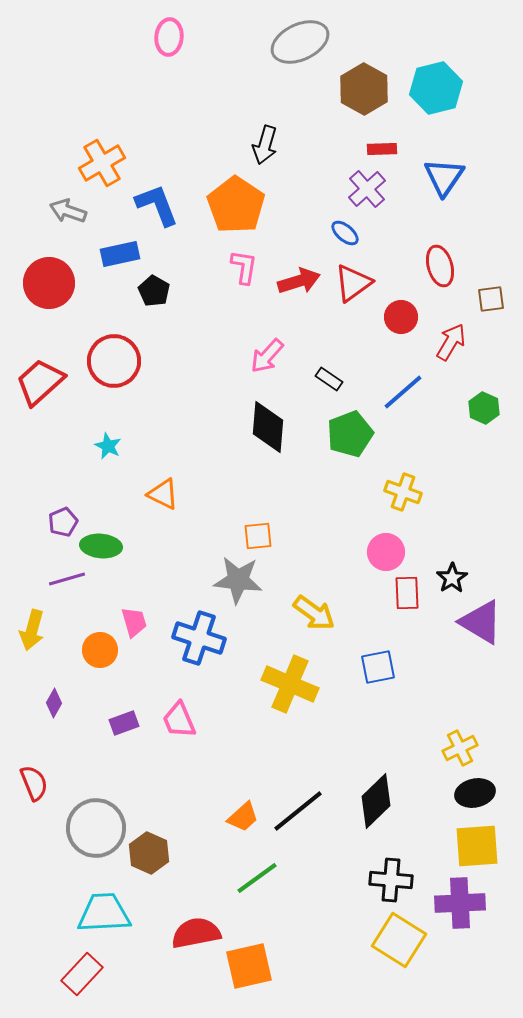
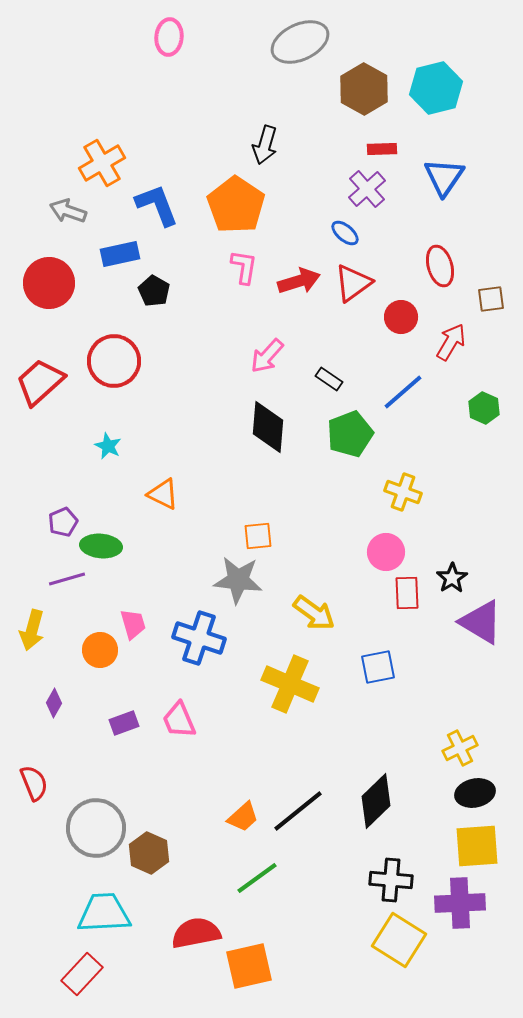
pink trapezoid at (134, 622): moved 1 px left, 2 px down
